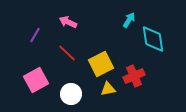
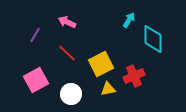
pink arrow: moved 1 px left
cyan diamond: rotated 8 degrees clockwise
